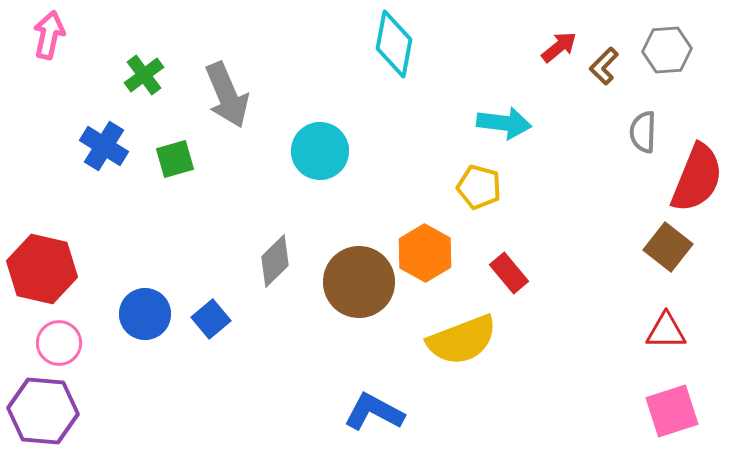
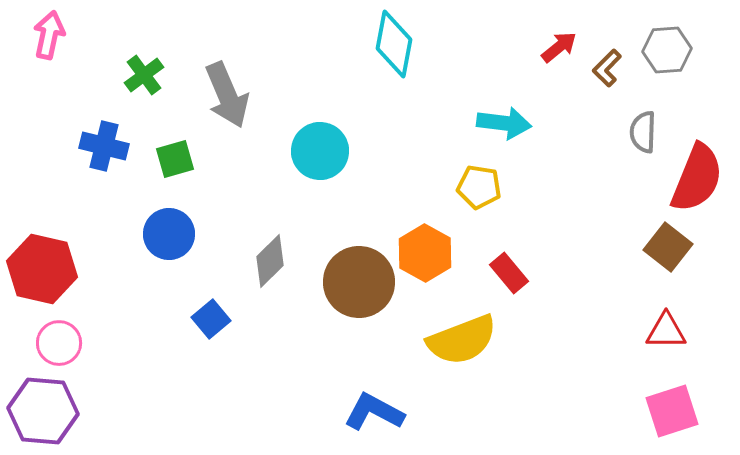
brown L-shape: moved 3 px right, 2 px down
blue cross: rotated 18 degrees counterclockwise
yellow pentagon: rotated 6 degrees counterclockwise
gray diamond: moved 5 px left
blue circle: moved 24 px right, 80 px up
